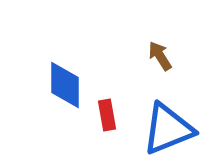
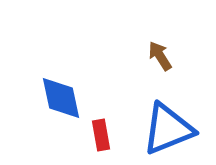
blue diamond: moved 4 px left, 13 px down; rotated 12 degrees counterclockwise
red rectangle: moved 6 px left, 20 px down
